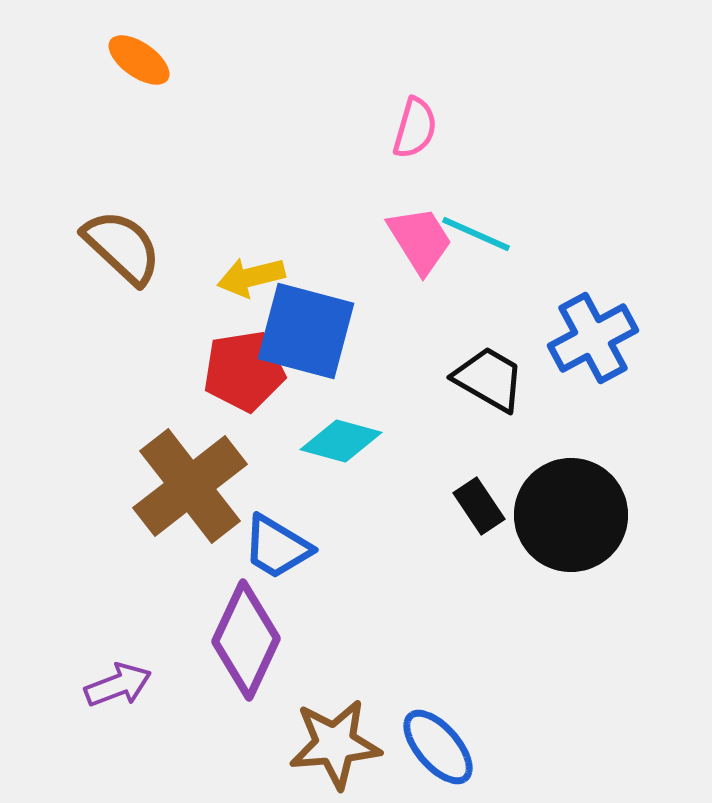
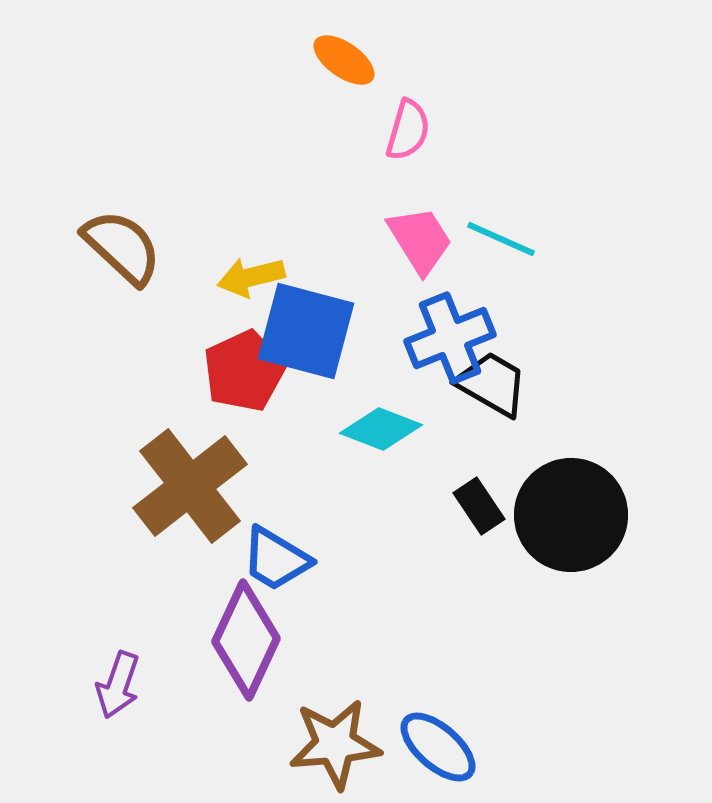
orange ellipse: moved 205 px right
pink semicircle: moved 7 px left, 2 px down
cyan line: moved 25 px right, 5 px down
blue cross: moved 143 px left; rotated 6 degrees clockwise
red pentagon: rotated 16 degrees counterclockwise
black trapezoid: moved 3 px right, 5 px down
cyan diamond: moved 40 px right, 12 px up; rotated 6 degrees clockwise
blue trapezoid: moved 1 px left, 12 px down
purple arrow: rotated 130 degrees clockwise
blue ellipse: rotated 8 degrees counterclockwise
